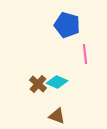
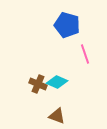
pink line: rotated 12 degrees counterclockwise
brown cross: rotated 18 degrees counterclockwise
